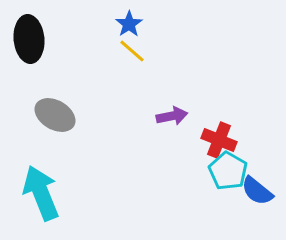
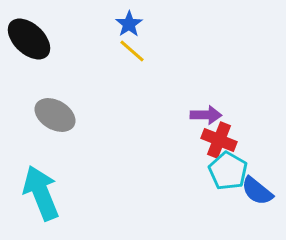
black ellipse: rotated 42 degrees counterclockwise
purple arrow: moved 34 px right, 1 px up; rotated 12 degrees clockwise
